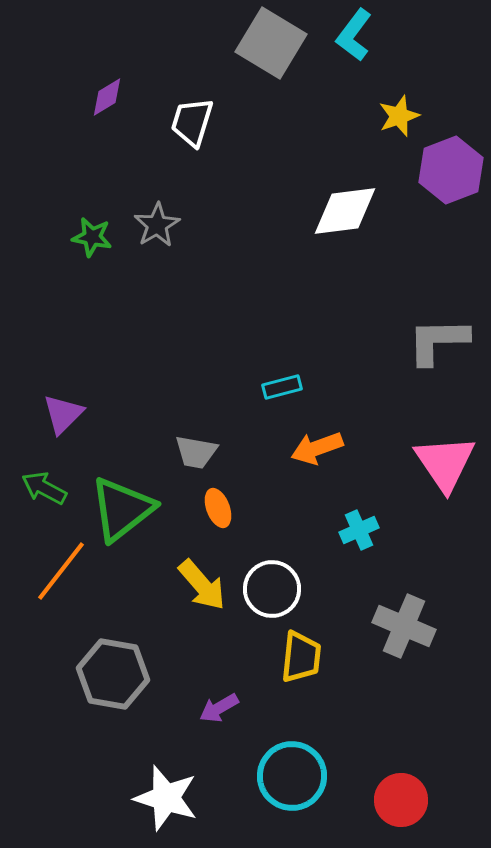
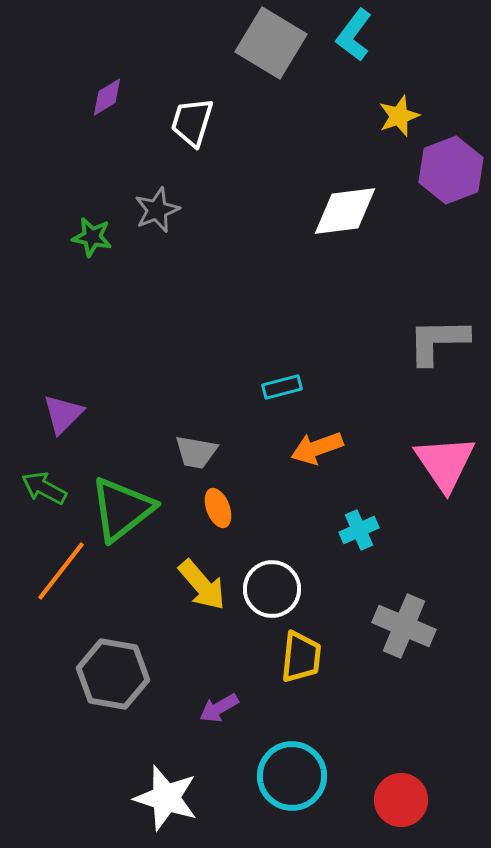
gray star: moved 15 px up; rotated 9 degrees clockwise
